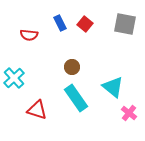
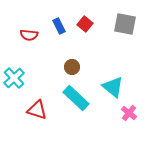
blue rectangle: moved 1 px left, 3 px down
cyan rectangle: rotated 12 degrees counterclockwise
